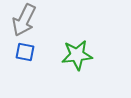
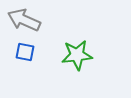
gray arrow: rotated 88 degrees clockwise
